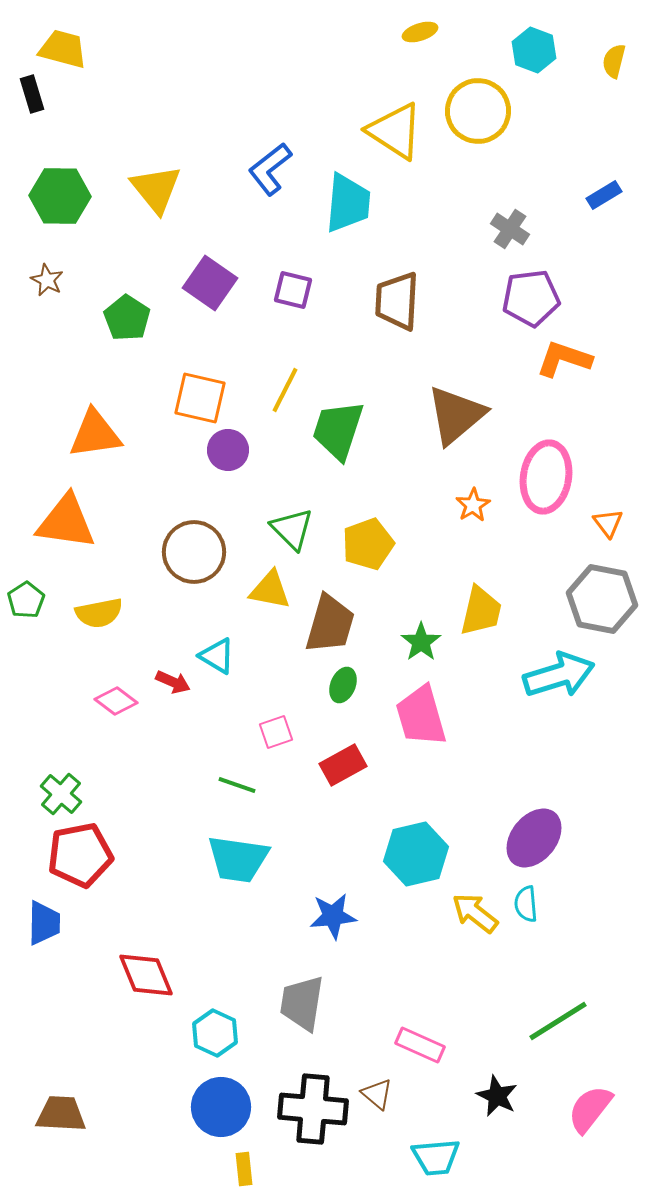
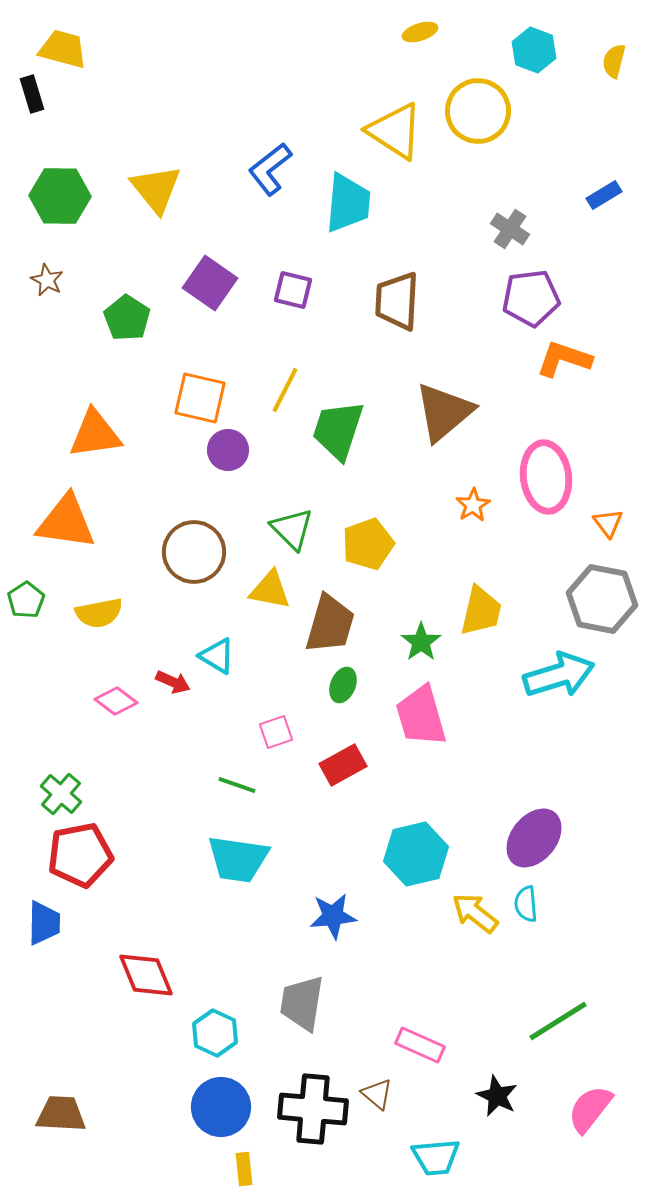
brown triangle at (456, 415): moved 12 px left, 3 px up
pink ellipse at (546, 477): rotated 16 degrees counterclockwise
